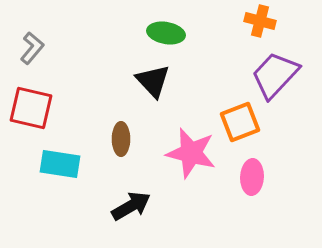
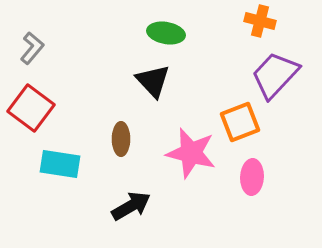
red square: rotated 24 degrees clockwise
